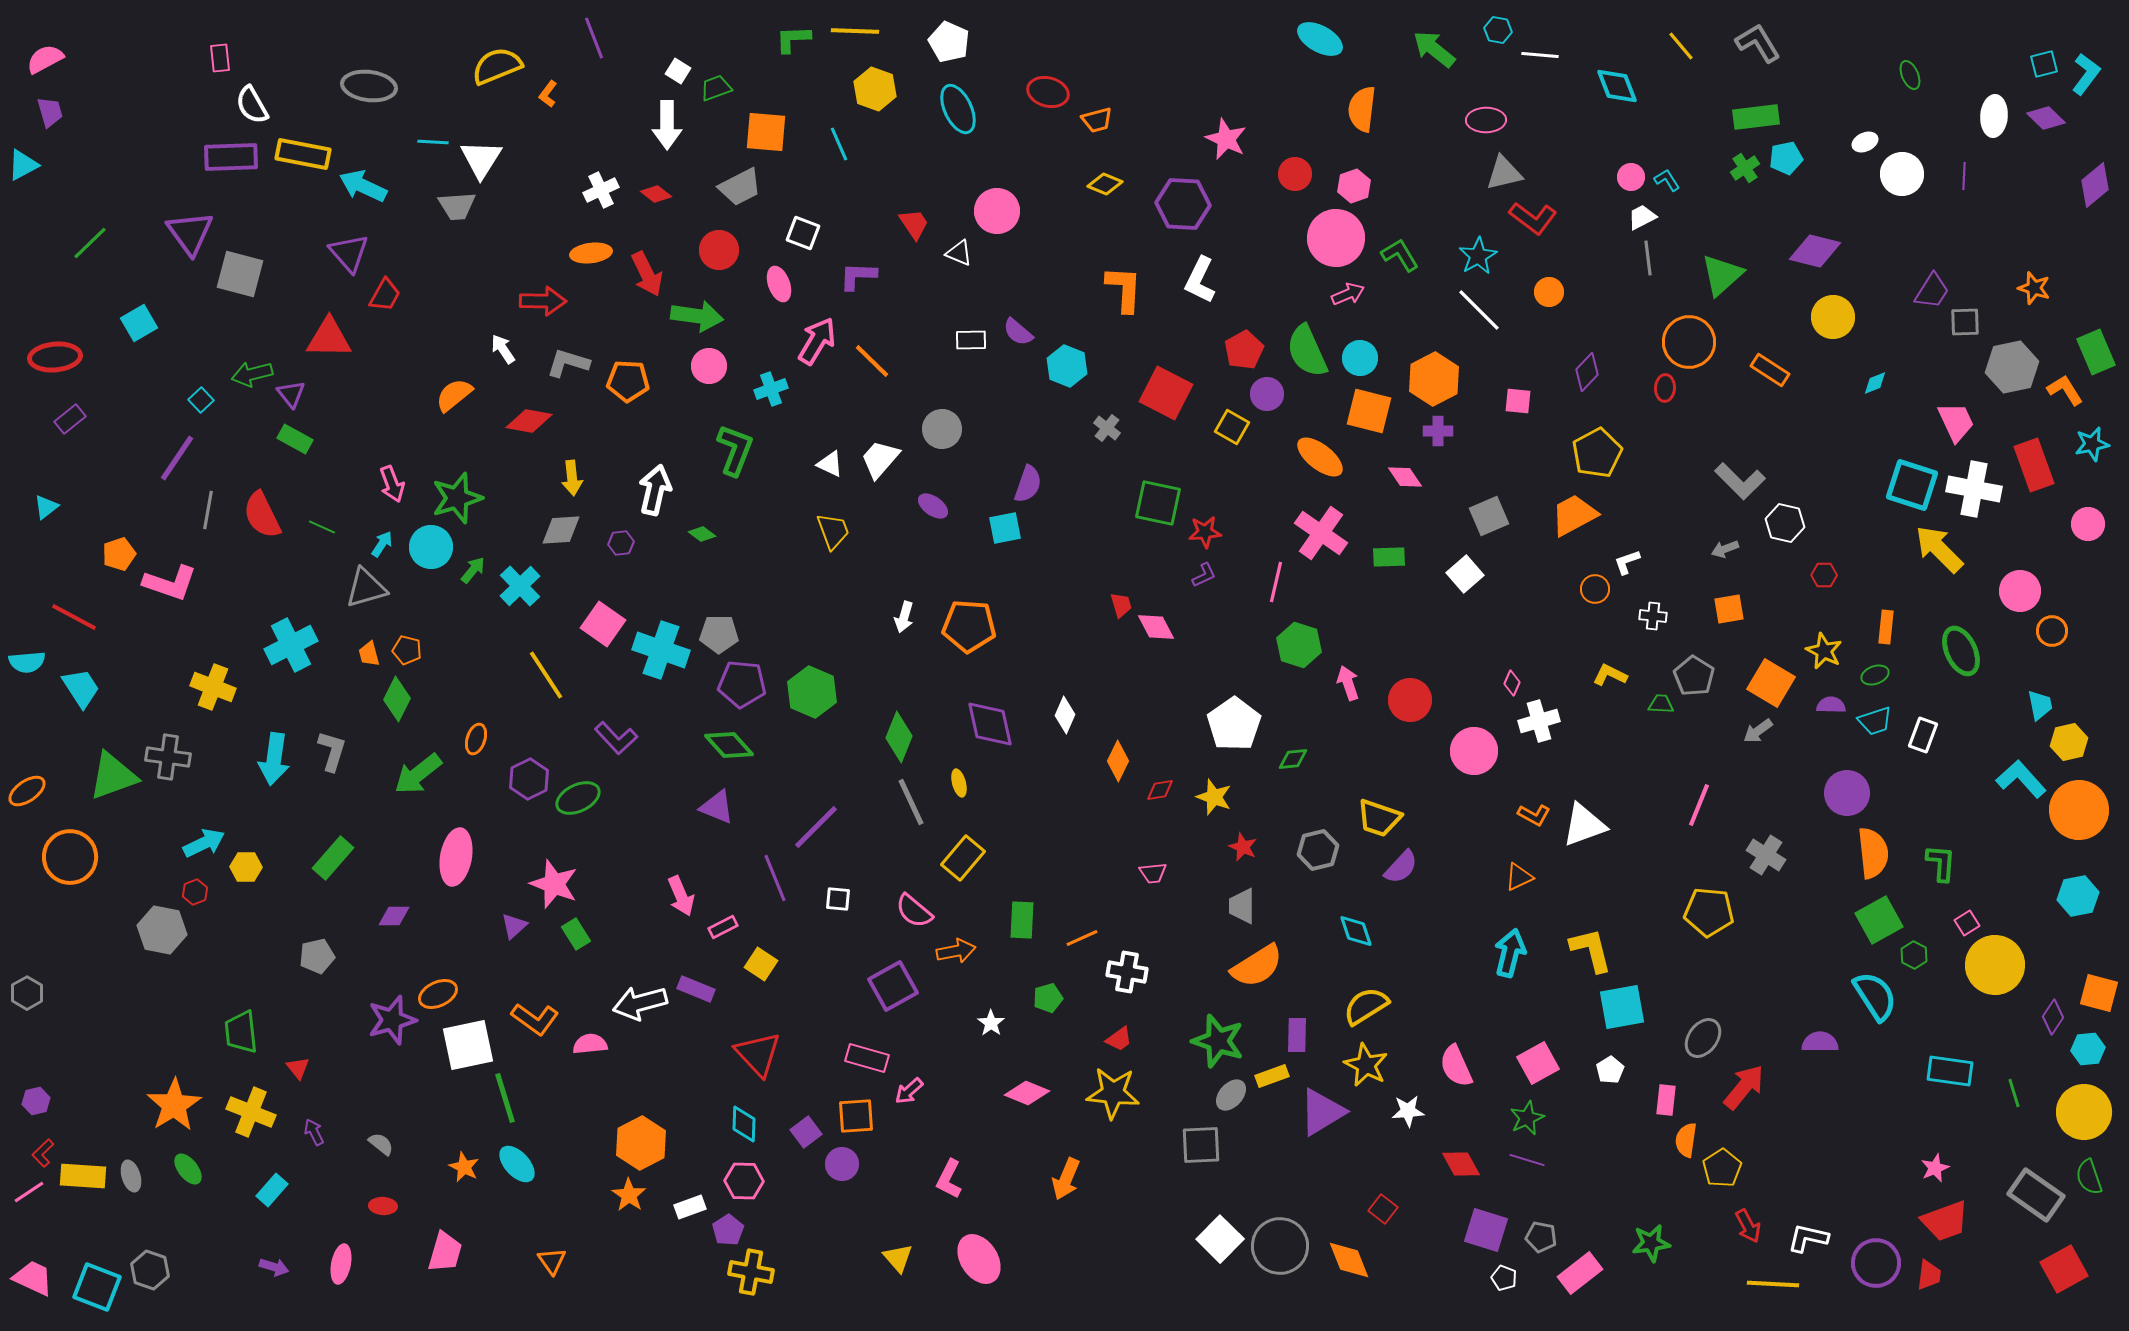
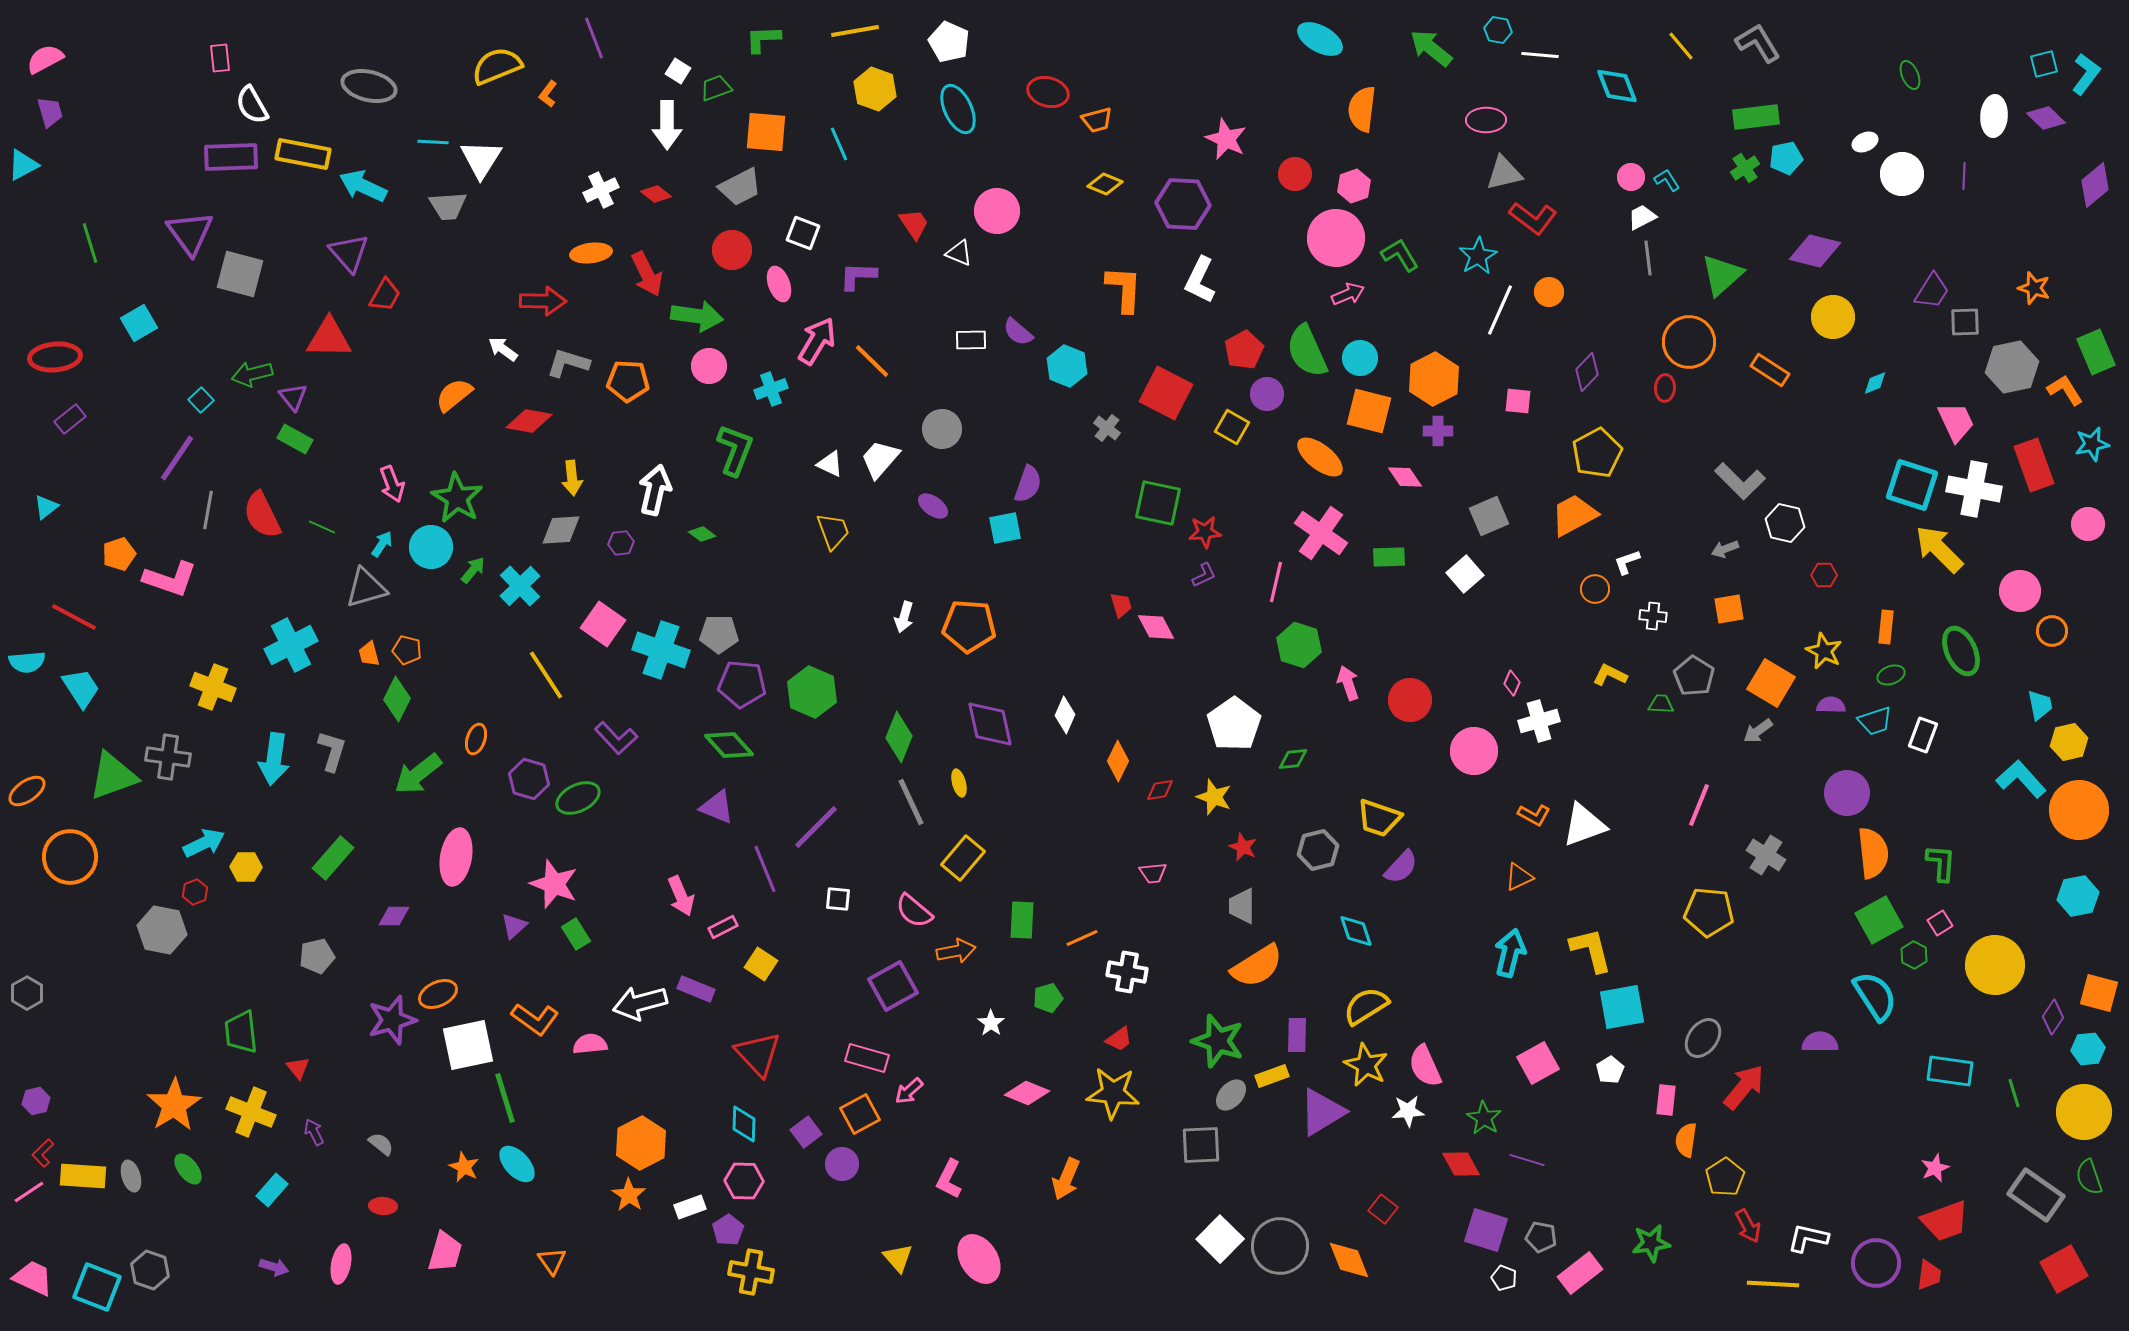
yellow line at (855, 31): rotated 12 degrees counterclockwise
green L-shape at (793, 39): moved 30 px left
green arrow at (1434, 49): moved 3 px left, 1 px up
gray ellipse at (369, 86): rotated 6 degrees clockwise
gray trapezoid at (457, 206): moved 9 px left
green line at (90, 243): rotated 63 degrees counterclockwise
red circle at (719, 250): moved 13 px right
white line at (1479, 310): moved 21 px right; rotated 69 degrees clockwise
white arrow at (503, 349): rotated 20 degrees counterclockwise
purple triangle at (291, 394): moved 2 px right, 3 px down
green star at (457, 498): rotated 24 degrees counterclockwise
pink L-shape at (170, 583): moved 4 px up
green ellipse at (1875, 675): moved 16 px right
purple hexagon at (529, 779): rotated 18 degrees counterclockwise
purple line at (775, 878): moved 10 px left, 9 px up
pink square at (1967, 923): moved 27 px left
pink semicircle at (1456, 1066): moved 31 px left
orange square at (856, 1116): moved 4 px right, 2 px up; rotated 24 degrees counterclockwise
green star at (1527, 1118): moved 43 px left; rotated 16 degrees counterclockwise
yellow pentagon at (1722, 1168): moved 3 px right, 9 px down
